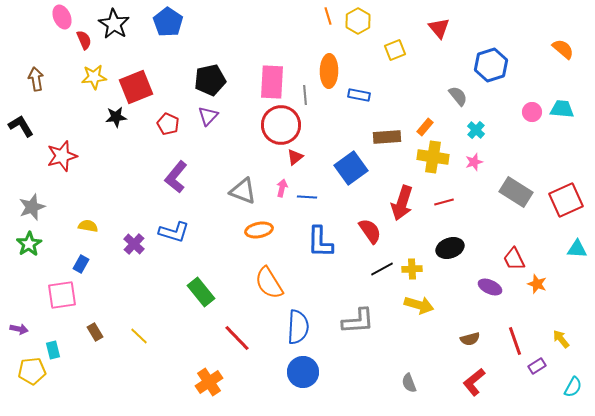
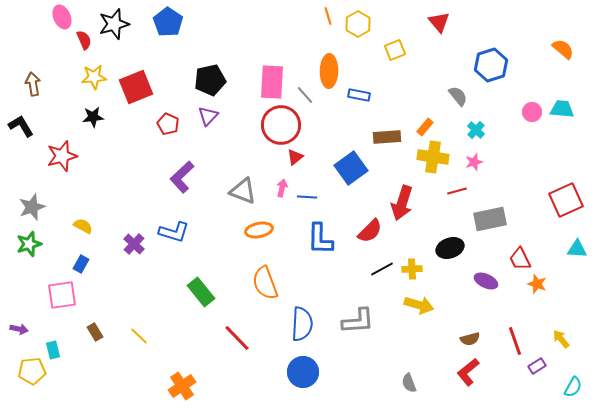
yellow hexagon at (358, 21): moved 3 px down
black star at (114, 24): rotated 24 degrees clockwise
red triangle at (439, 28): moved 6 px up
brown arrow at (36, 79): moved 3 px left, 5 px down
gray line at (305, 95): rotated 36 degrees counterclockwise
black star at (116, 117): moved 23 px left
purple L-shape at (176, 177): moved 6 px right; rotated 8 degrees clockwise
gray rectangle at (516, 192): moved 26 px left, 27 px down; rotated 44 degrees counterclockwise
red line at (444, 202): moved 13 px right, 11 px up
yellow semicircle at (88, 226): moved 5 px left; rotated 18 degrees clockwise
red semicircle at (370, 231): rotated 80 degrees clockwise
blue L-shape at (320, 242): moved 3 px up
green star at (29, 244): rotated 15 degrees clockwise
red trapezoid at (514, 259): moved 6 px right
orange semicircle at (269, 283): moved 4 px left; rotated 12 degrees clockwise
purple ellipse at (490, 287): moved 4 px left, 6 px up
blue semicircle at (298, 327): moved 4 px right, 3 px up
orange cross at (209, 382): moved 27 px left, 4 px down
red L-shape at (474, 382): moved 6 px left, 10 px up
